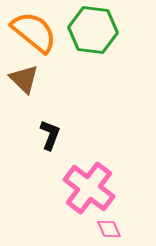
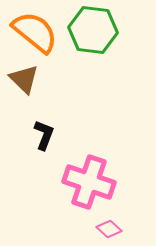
orange semicircle: moved 1 px right
black L-shape: moved 6 px left
pink cross: moved 6 px up; rotated 18 degrees counterclockwise
pink diamond: rotated 25 degrees counterclockwise
